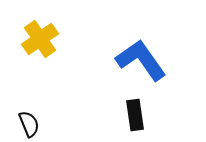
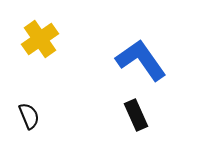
black rectangle: moved 1 px right; rotated 16 degrees counterclockwise
black semicircle: moved 8 px up
